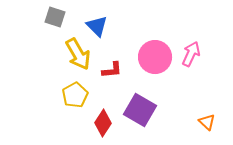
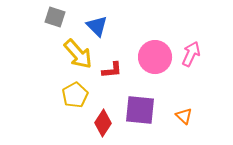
yellow arrow: rotated 12 degrees counterclockwise
purple square: rotated 24 degrees counterclockwise
orange triangle: moved 23 px left, 6 px up
